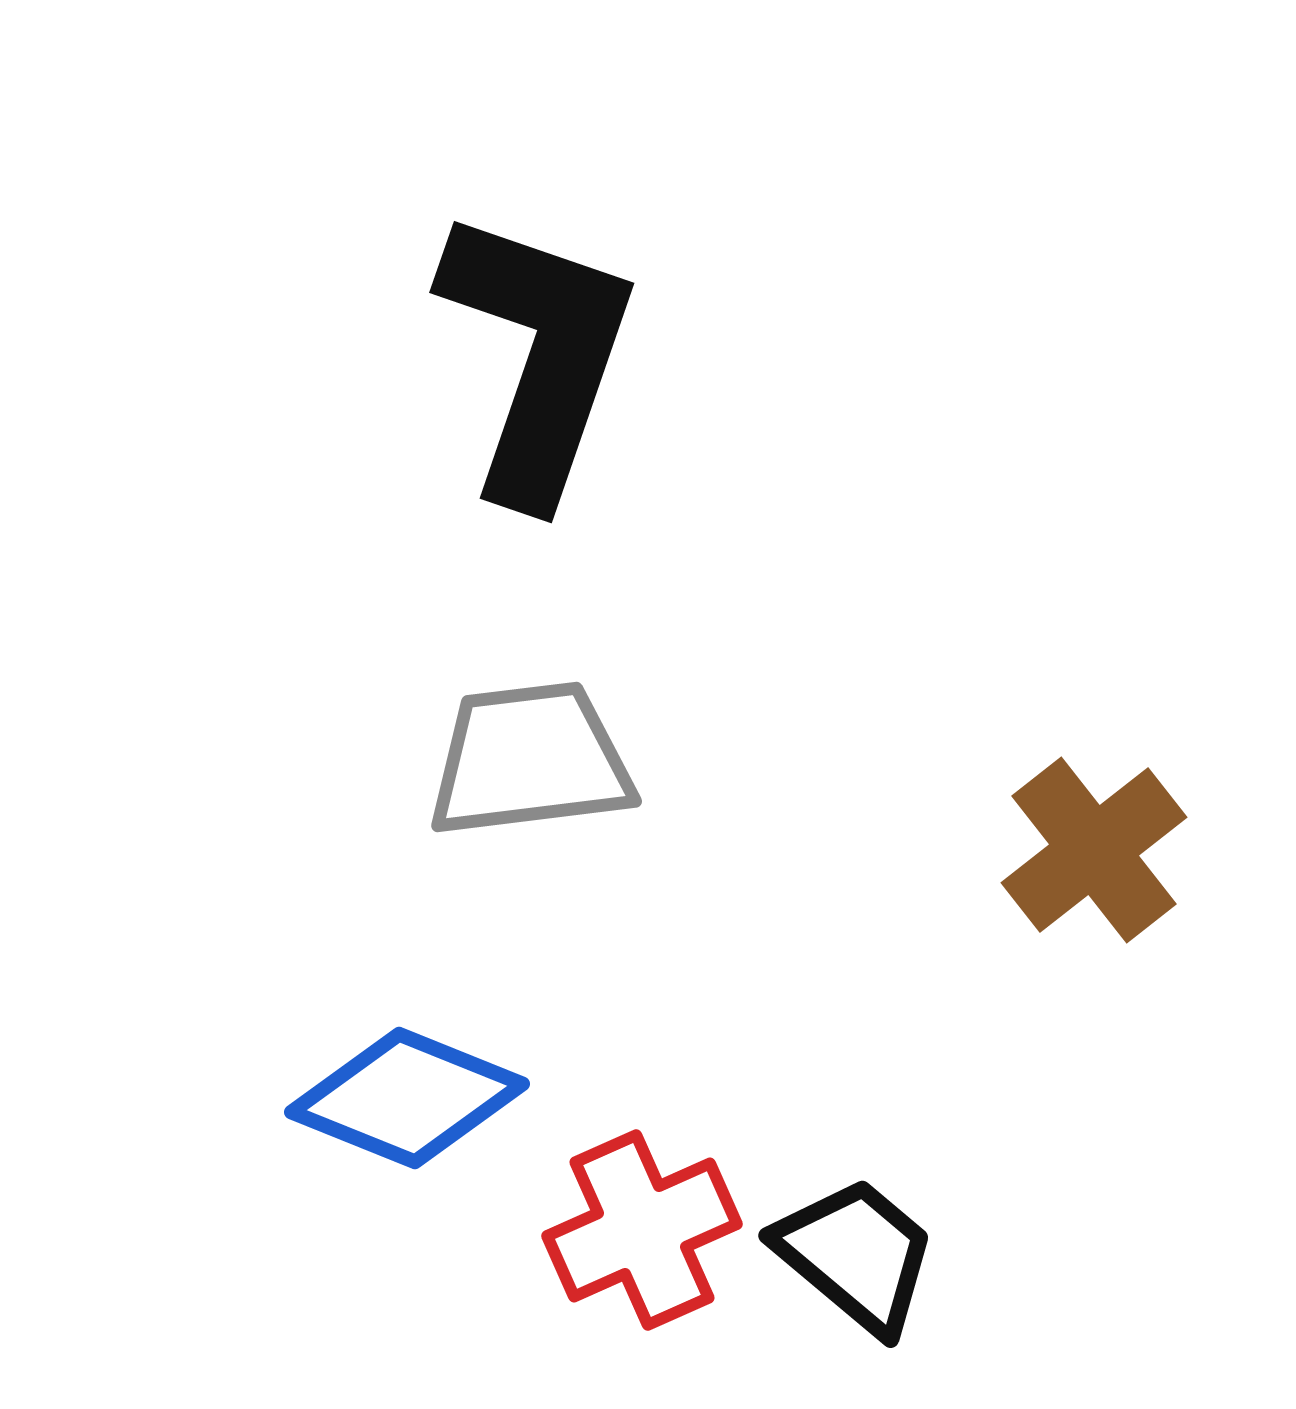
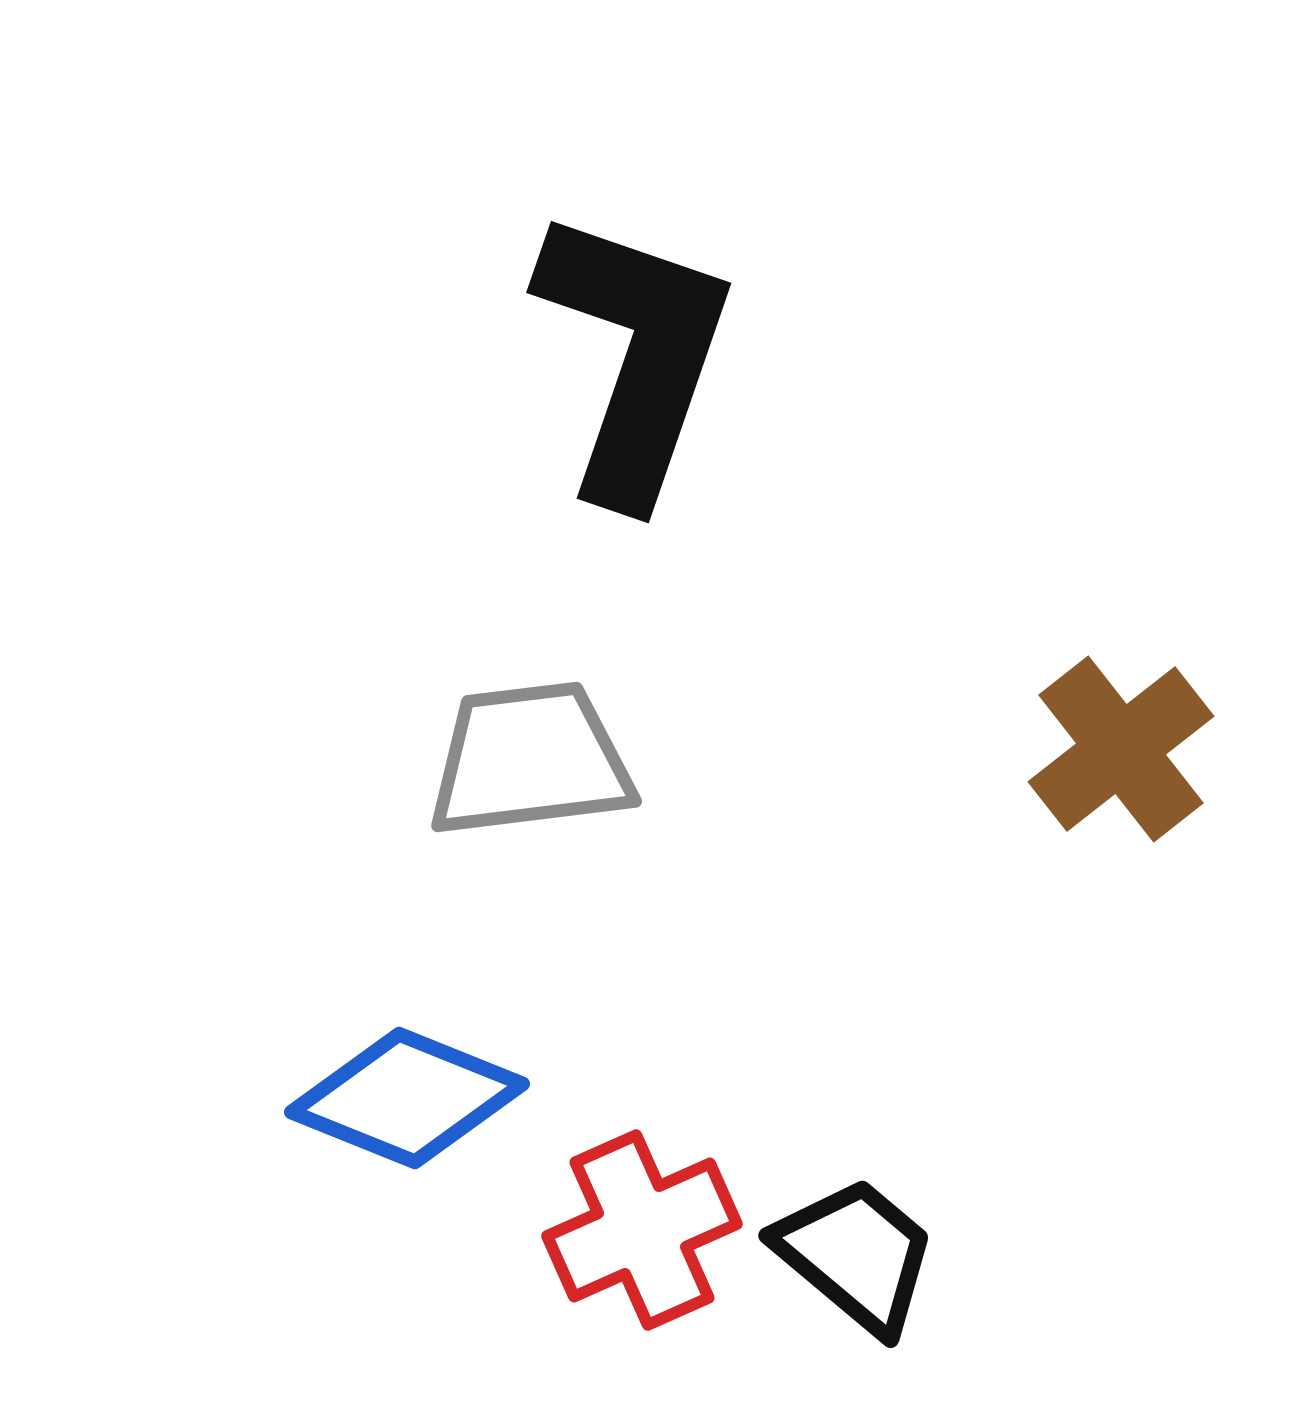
black L-shape: moved 97 px right
brown cross: moved 27 px right, 101 px up
